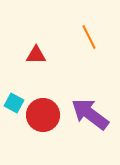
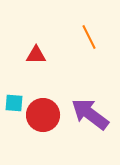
cyan square: rotated 24 degrees counterclockwise
